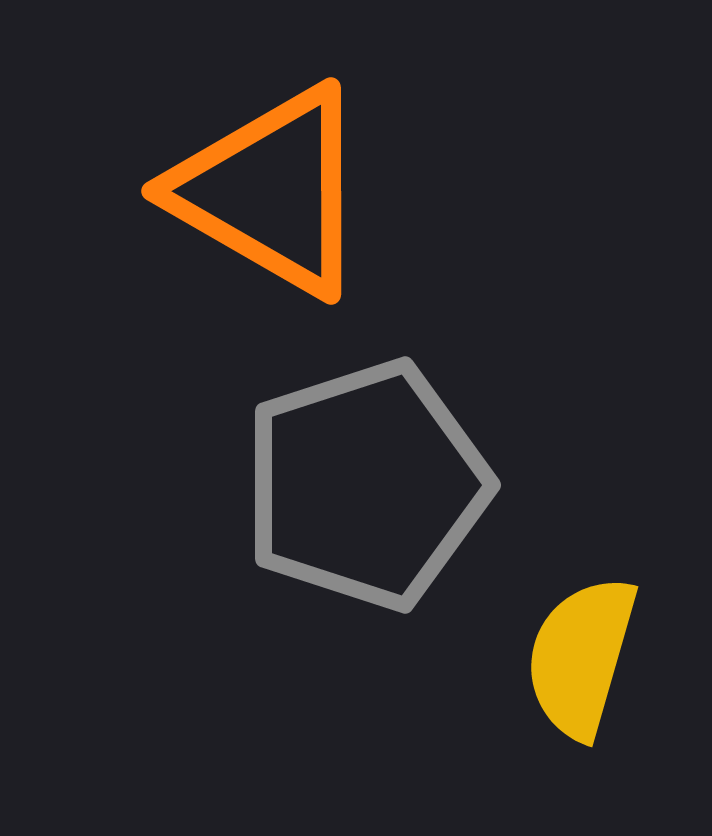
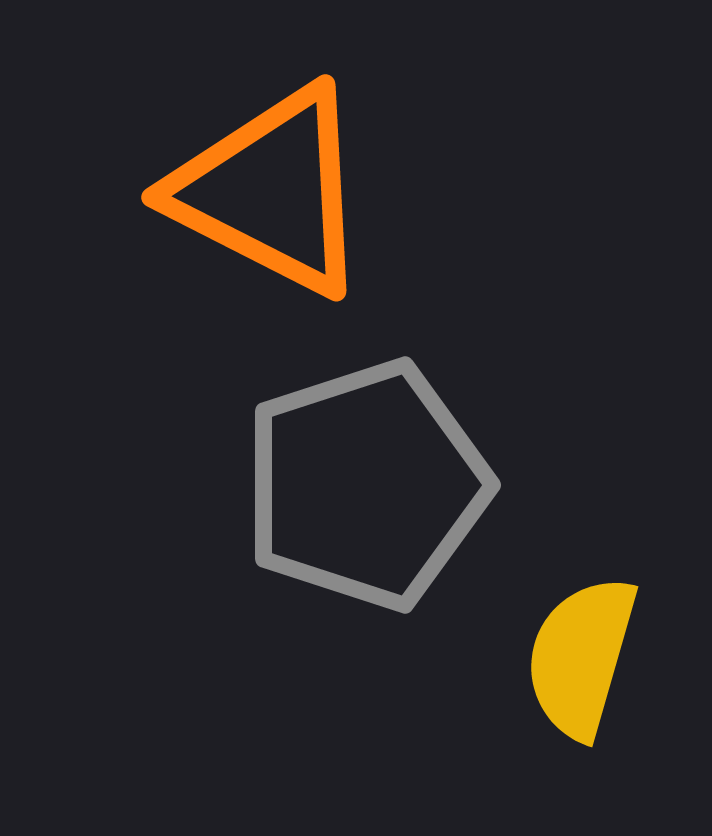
orange triangle: rotated 3 degrees counterclockwise
